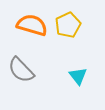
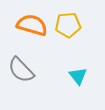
yellow pentagon: rotated 20 degrees clockwise
